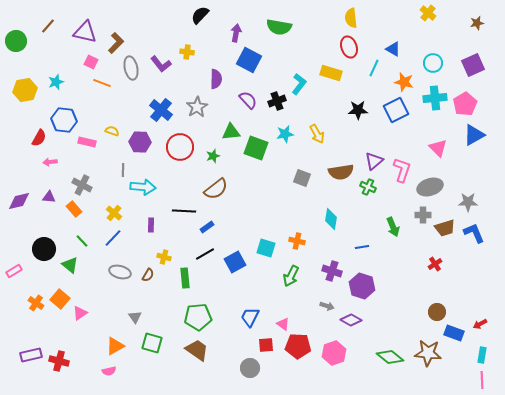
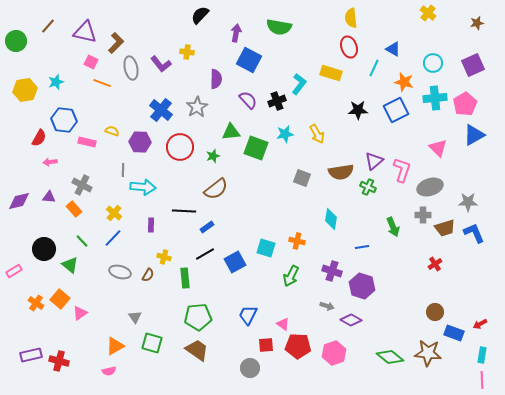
brown circle at (437, 312): moved 2 px left
blue trapezoid at (250, 317): moved 2 px left, 2 px up
